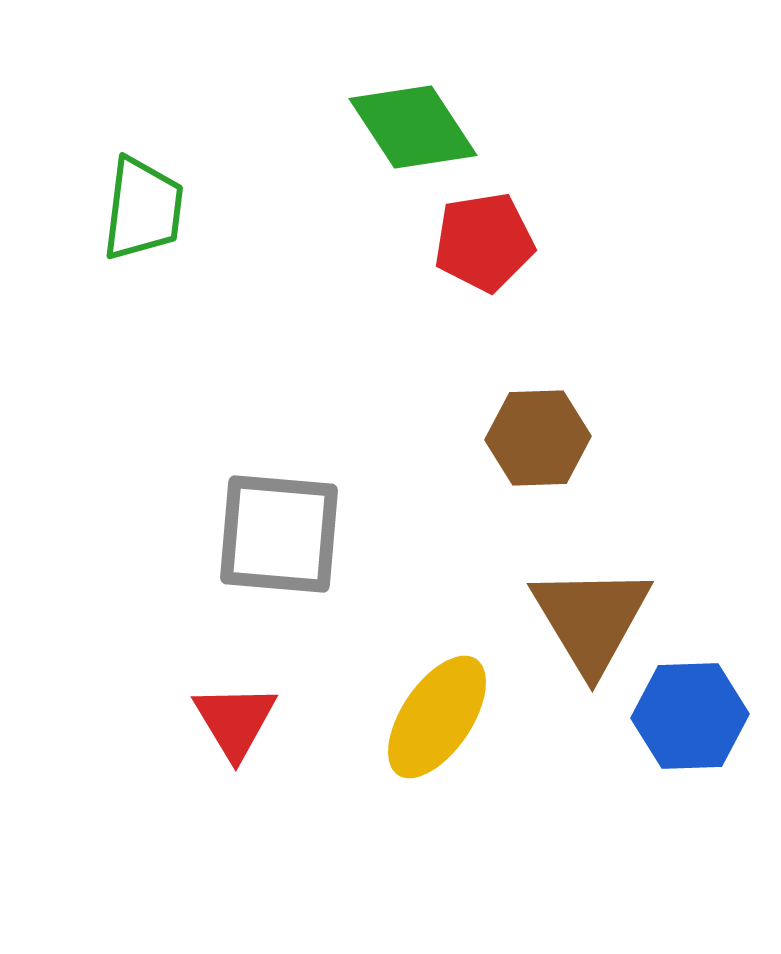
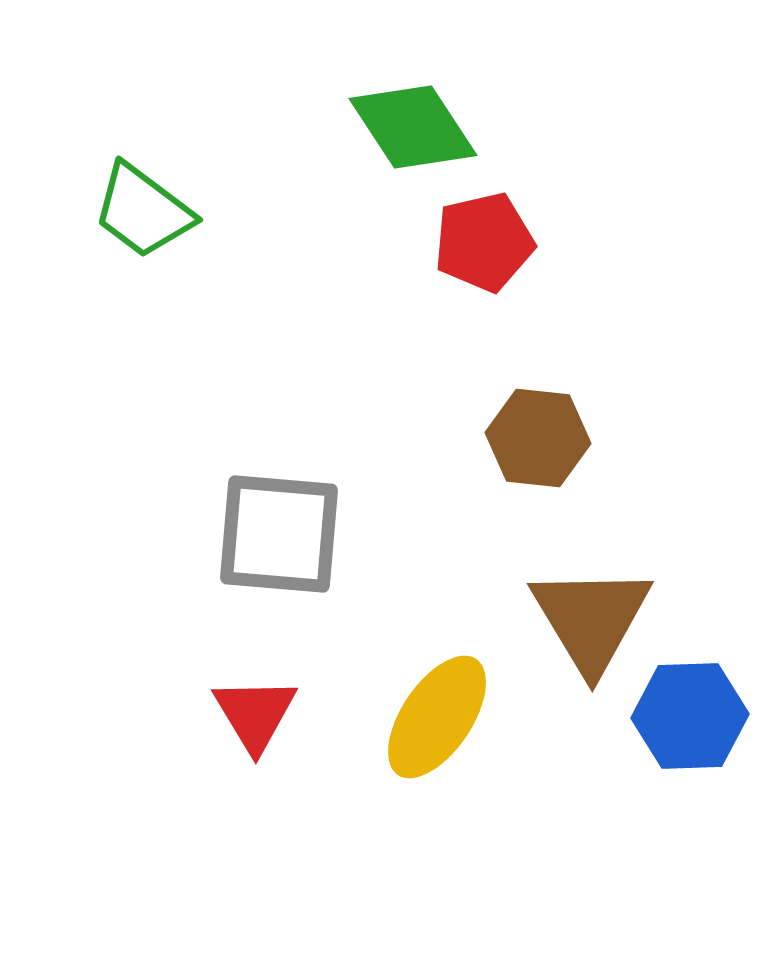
green trapezoid: moved 2 px down; rotated 120 degrees clockwise
red pentagon: rotated 4 degrees counterclockwise
brown hexagon: rotated 8 degrees clockwise
red triangle: moved 20 px right, 7 px up
